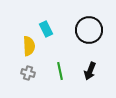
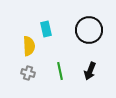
cyan rectangle: rotated 14 degrees clockwise
